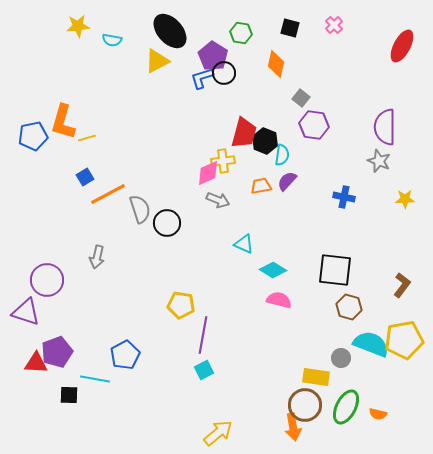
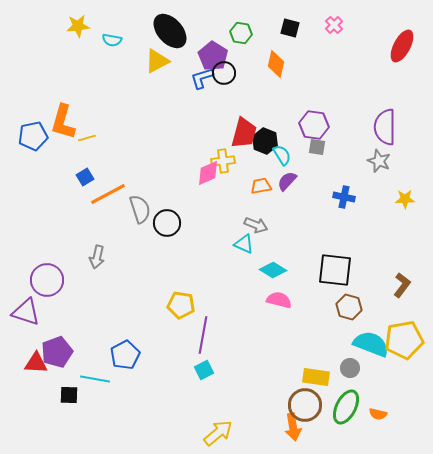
gray square at (301, 98): moved 16 px right, 49 px down; rotated 30 degrees counterclockwise
cyan semicircle at (282, 155): rotated 40 degrees counterclockwise
gray arrow at (218, 200): moved 38 px right, 25 px down
gray circle at (341, 358): moved 9 px right, 10 px down
